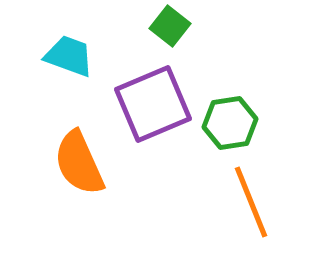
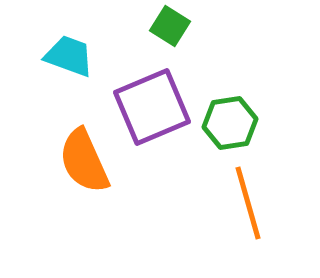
green square: rotated 6 degrees counterclockwise
purple square: moved 1 px left, 3 px down
orange semicircle: moved 5 px right, 2 px up
orange line: moved 3 px left, 1 px down; rotated 6 degrees clockwise
